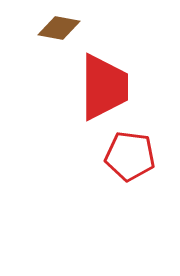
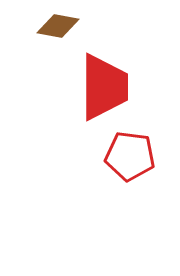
brown diamond: moved 1 px left, 2 px up
